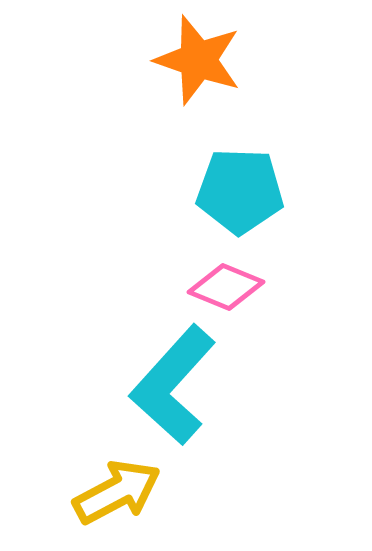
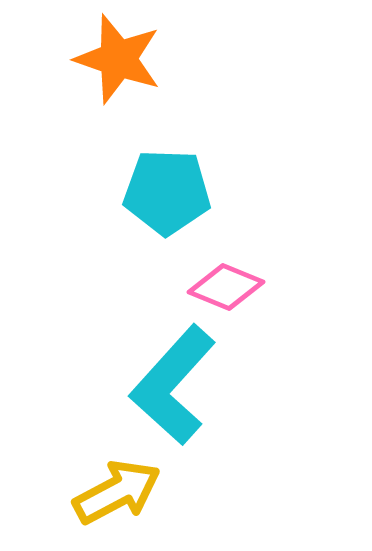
orange star: moved 80 px left, 1 px up
cyan pentagon: moved 73 px left, 1 px down
